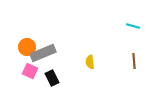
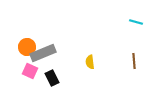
cyan line: moved 3 px right, 4 px up
